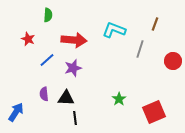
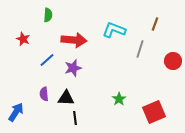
red star: moved 5 px left
